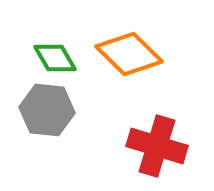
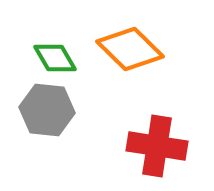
orange diamond: moved 1 px right, 5 px up
red cross: rotated 8 degrees counterclockwise
